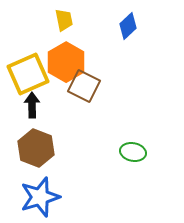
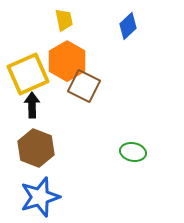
orange hexagon: moved 1 px right, 1 px up
